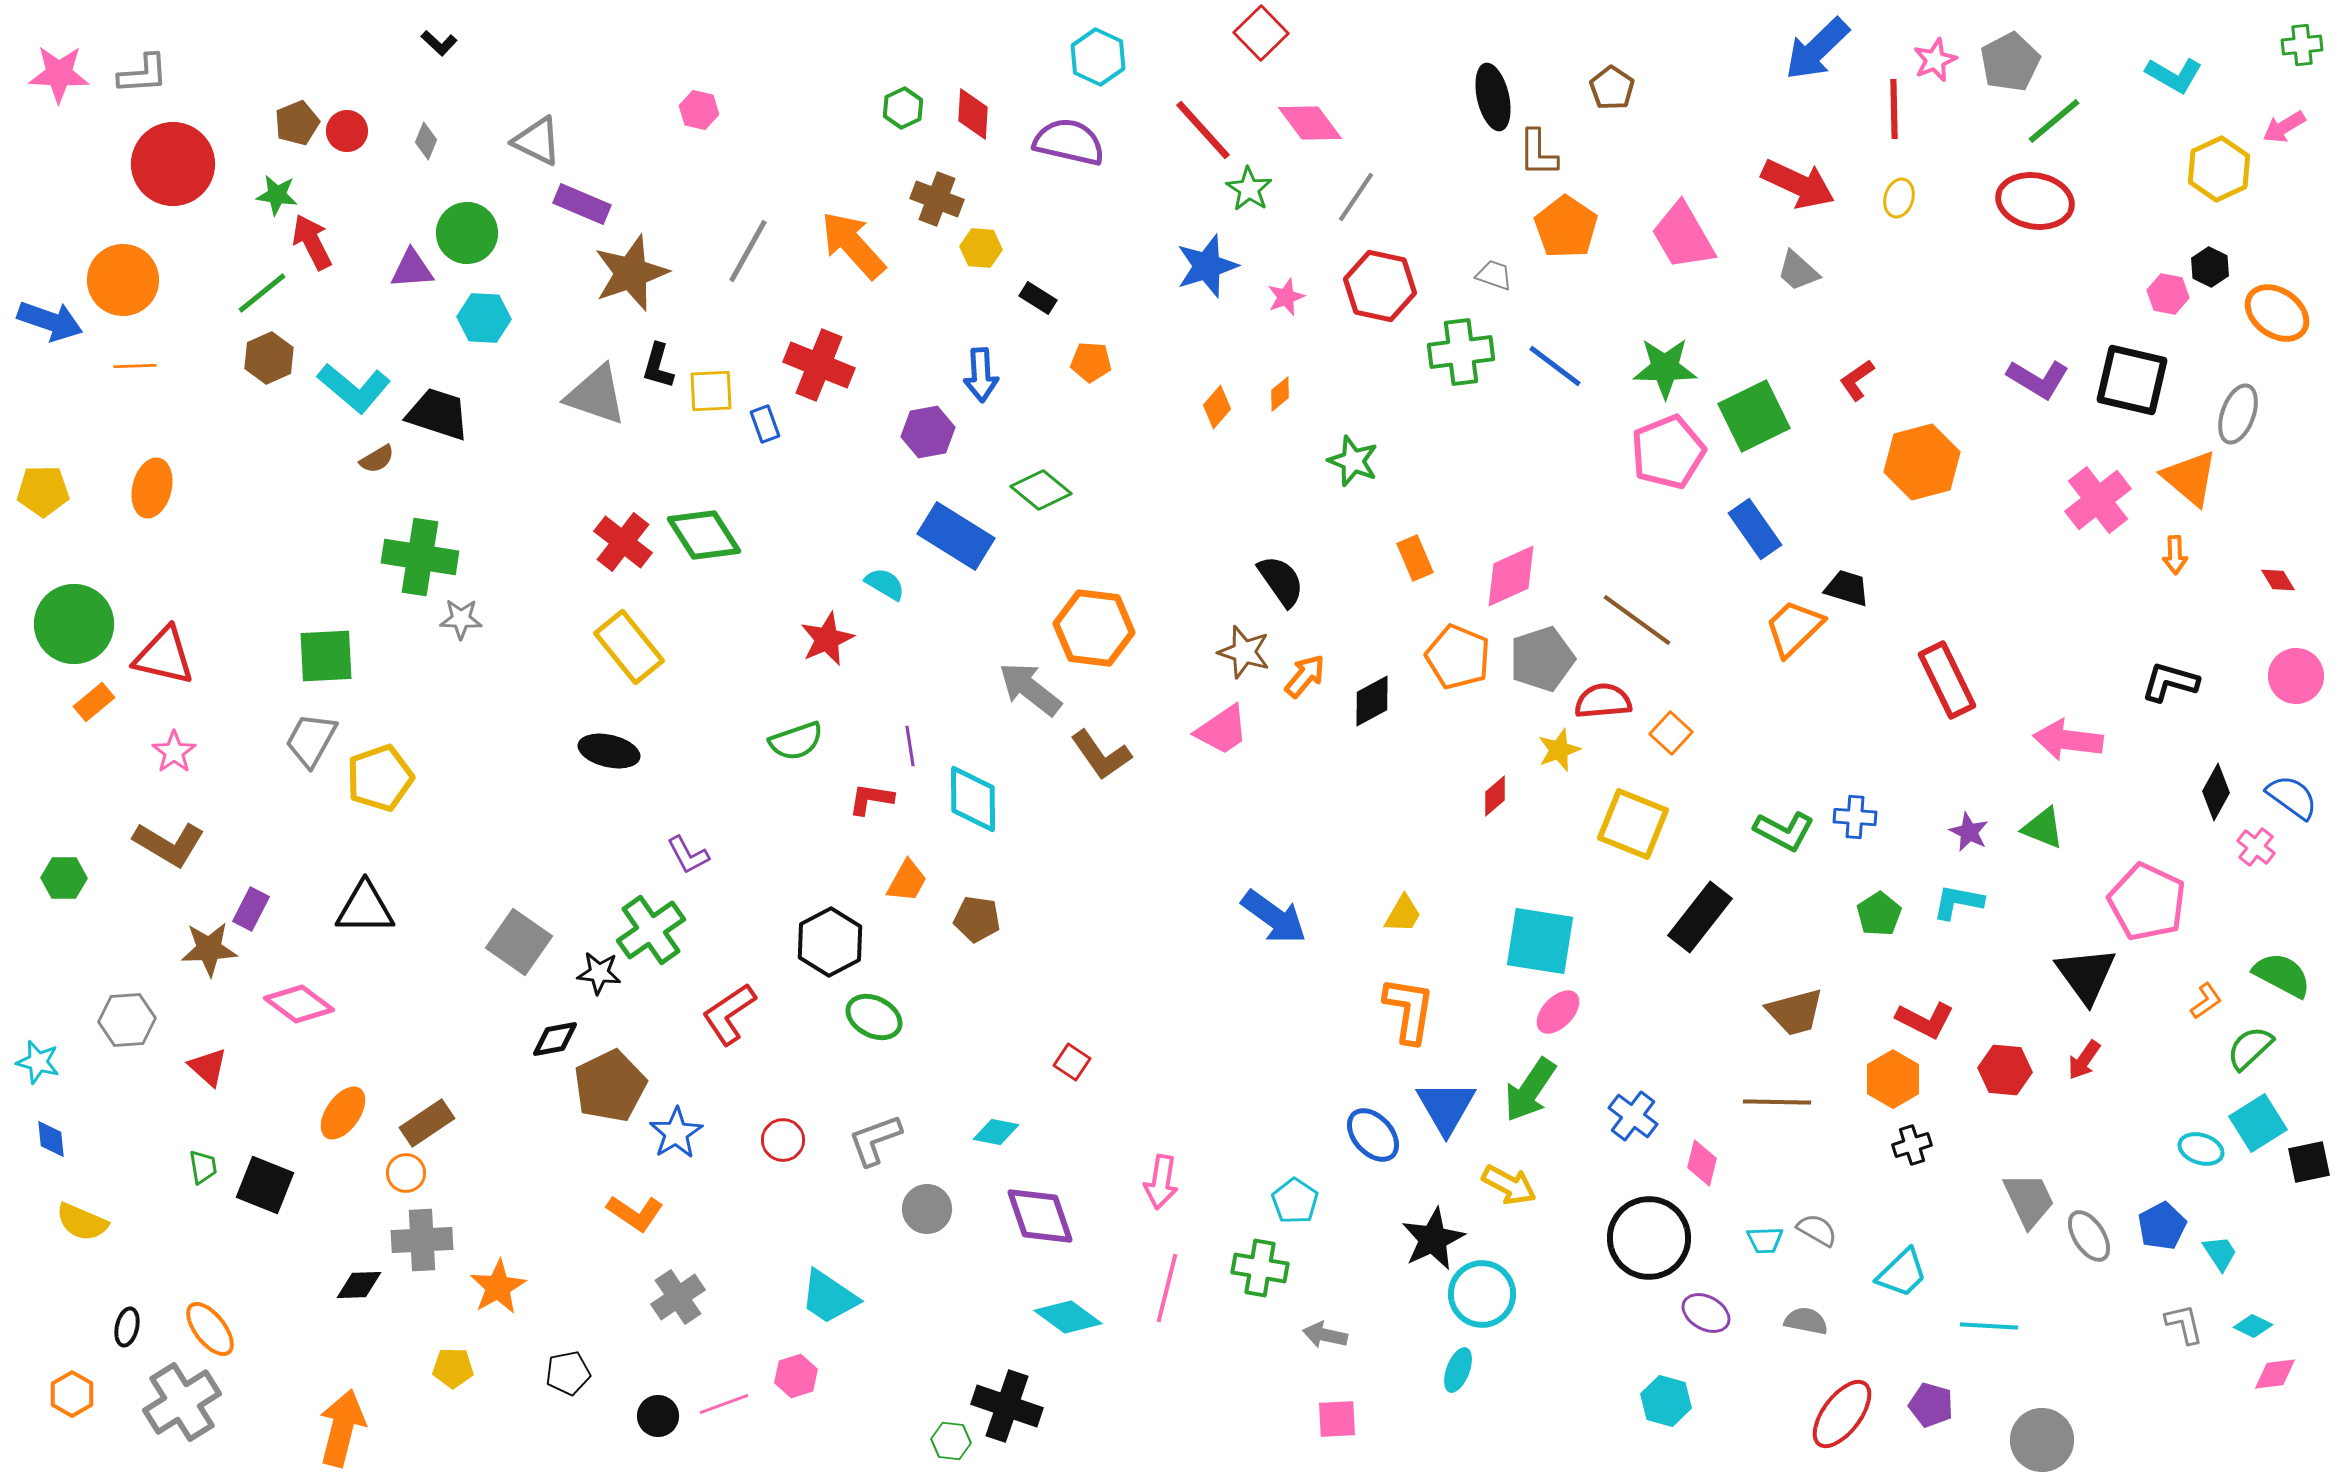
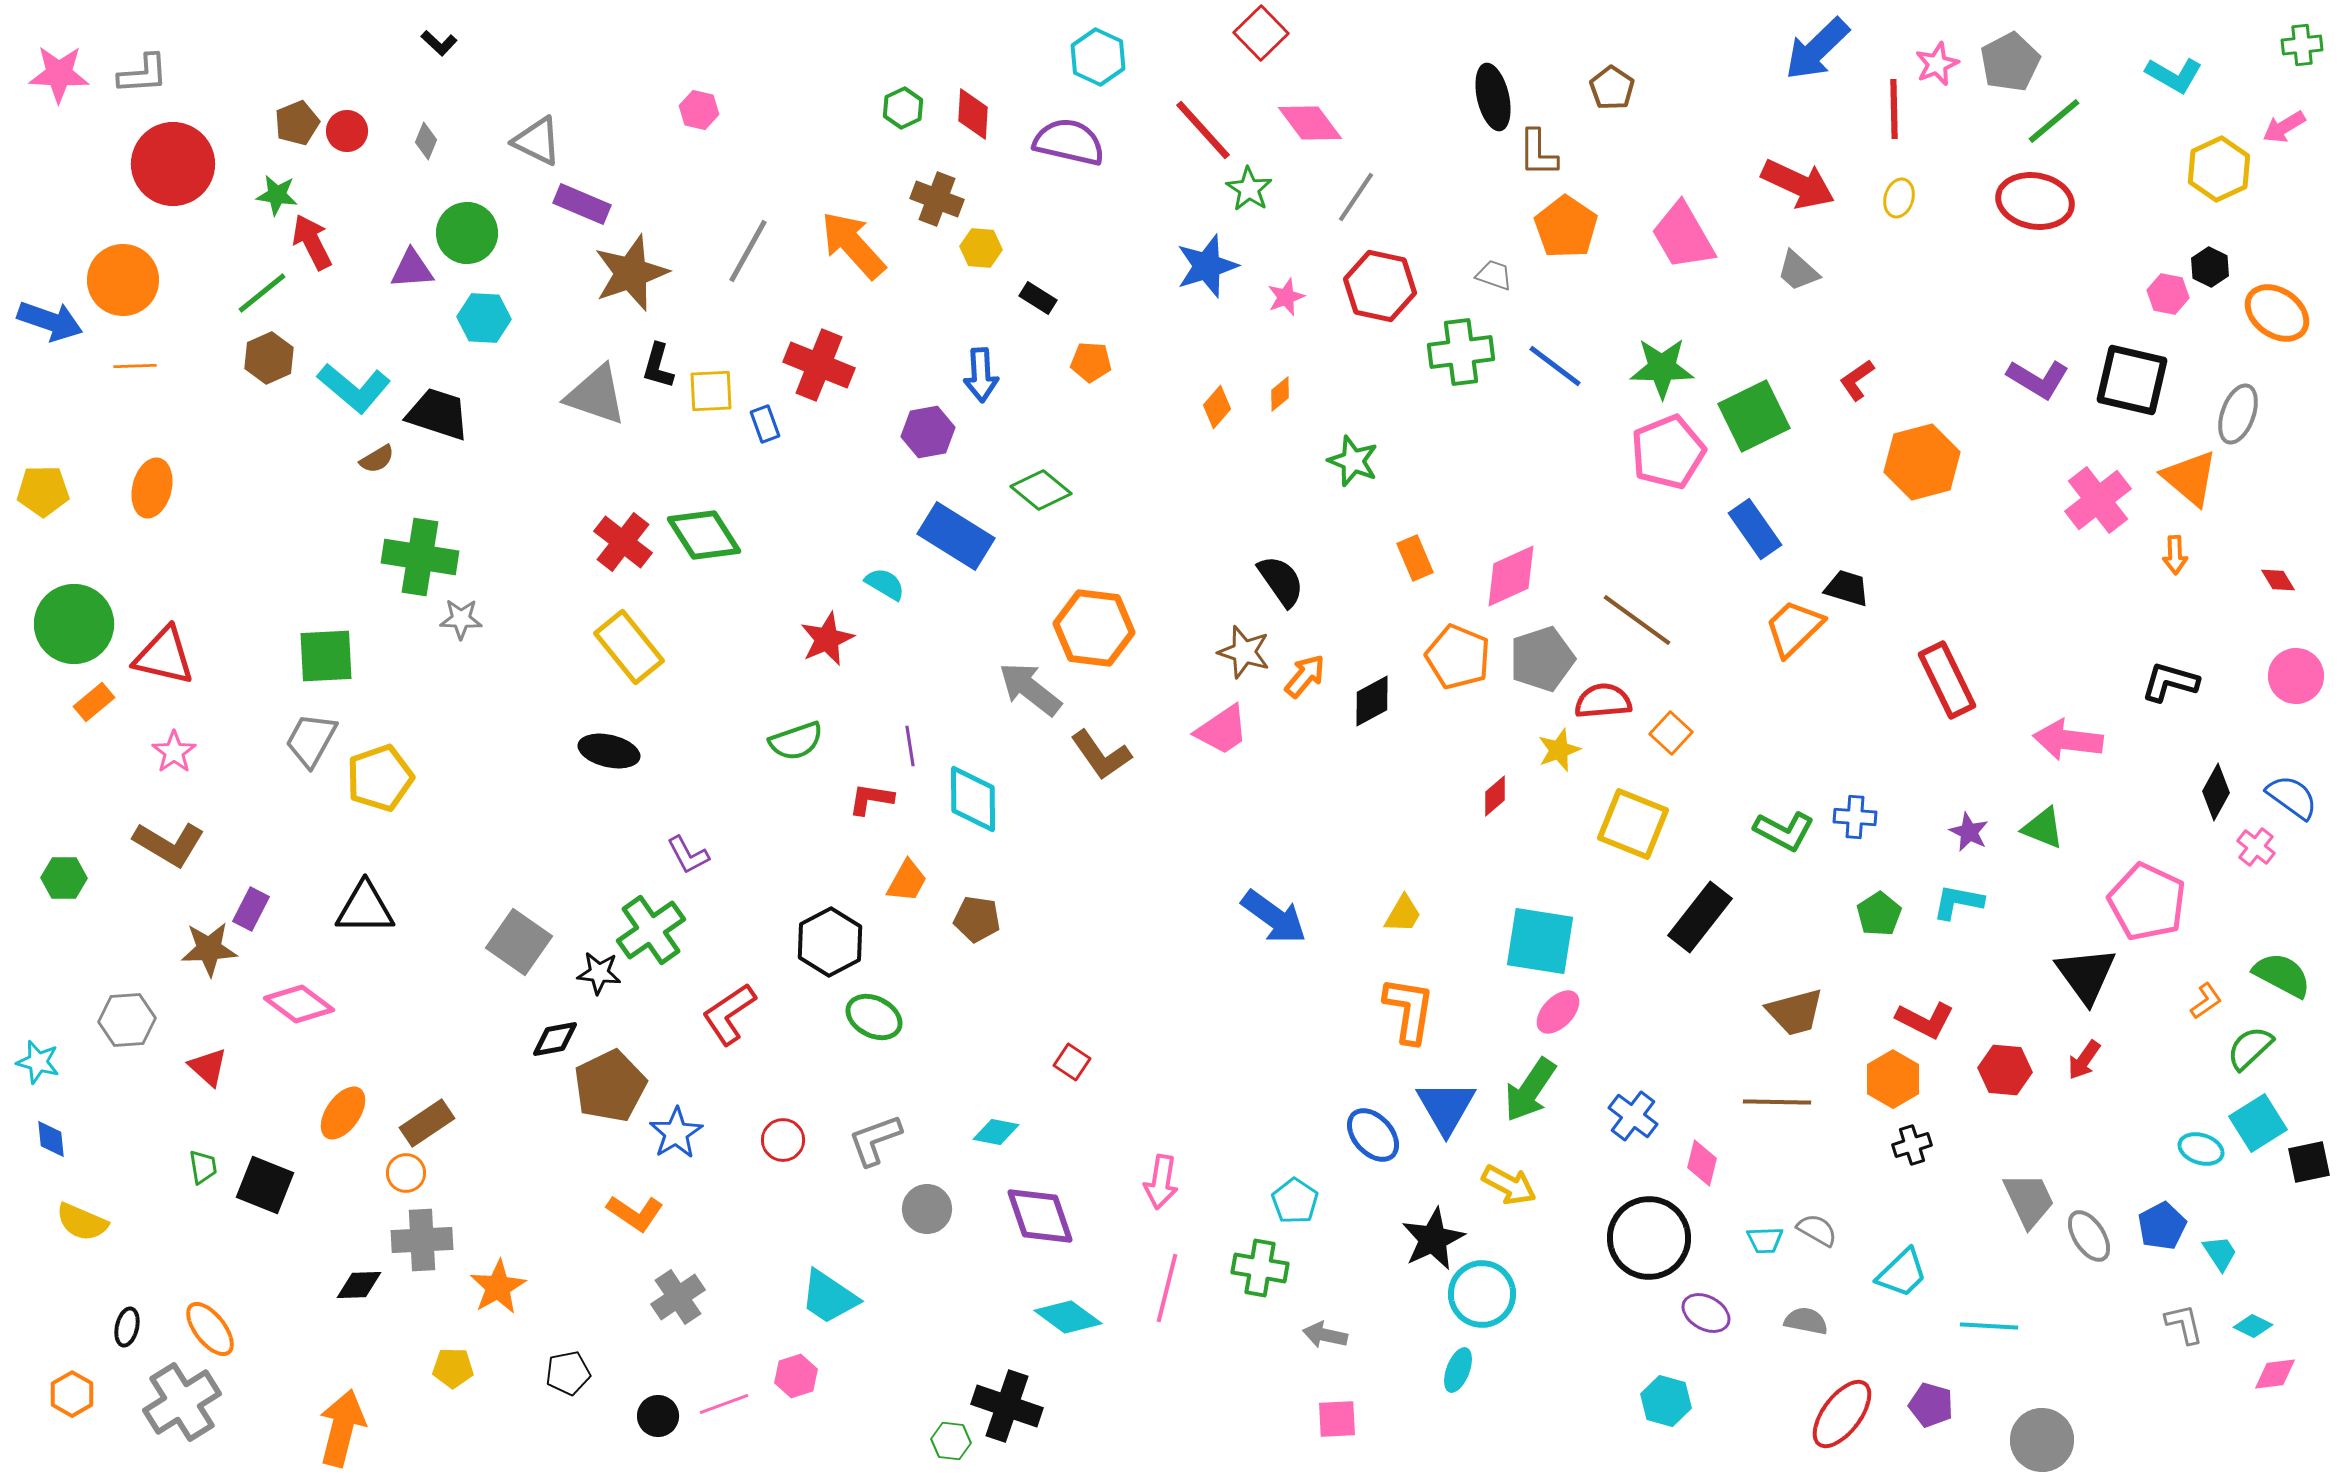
pink star at (1935, 60): moved 2 px right, 4 px down
green star at (1665, 368): moved 3 px left
